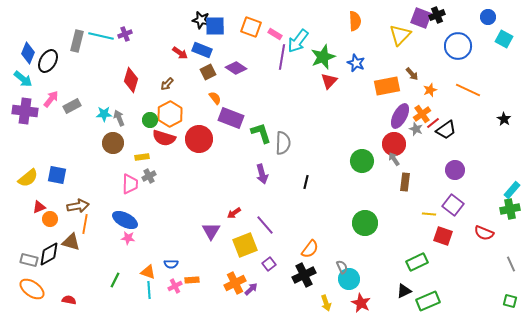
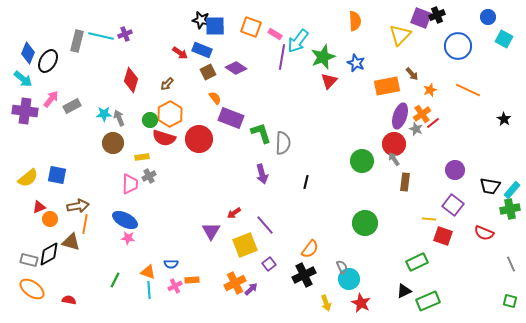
purple ellipse at (400, 116): rotated 10 degrees counterclockwise
black trapezoid at (446, 130): moved 44 px right, 56 px down; rotated 45 degrees clockwise
yellow line at (429, 214): moved 5 px down
